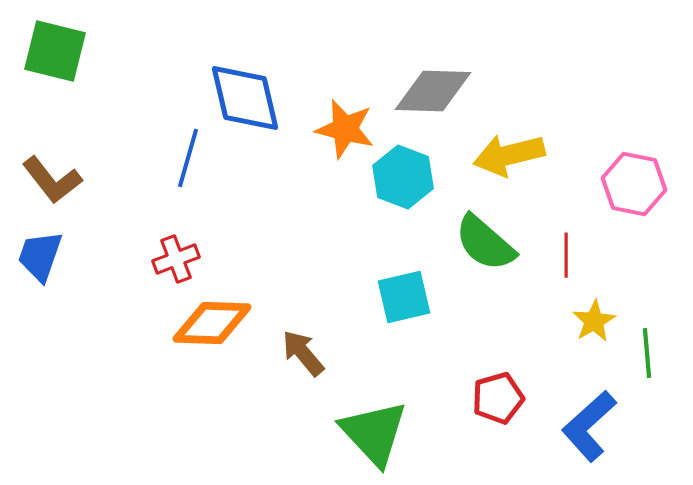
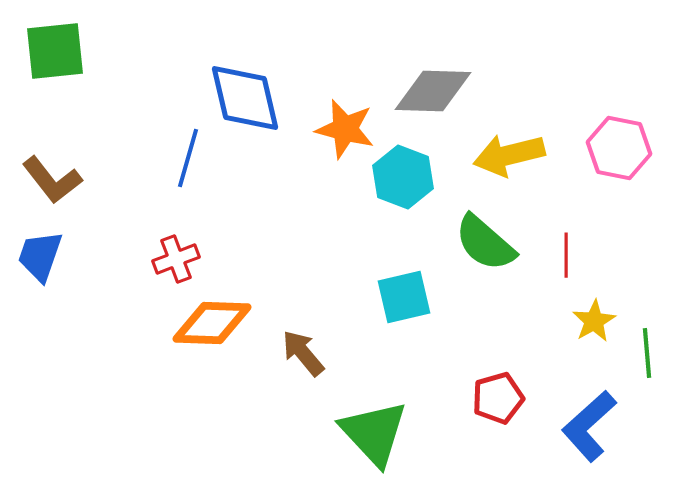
green square: rotated 20 degrees counterclockwise
pink hexagon: moved 15 px left, 36 px up
